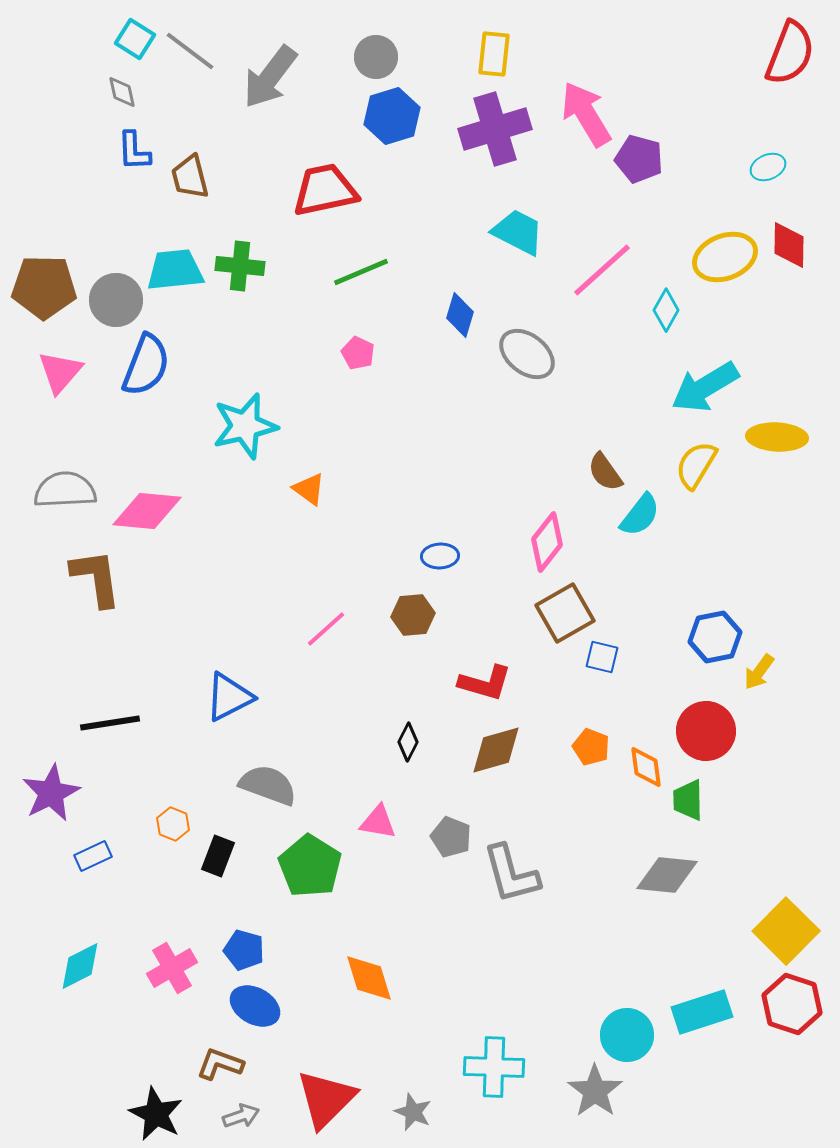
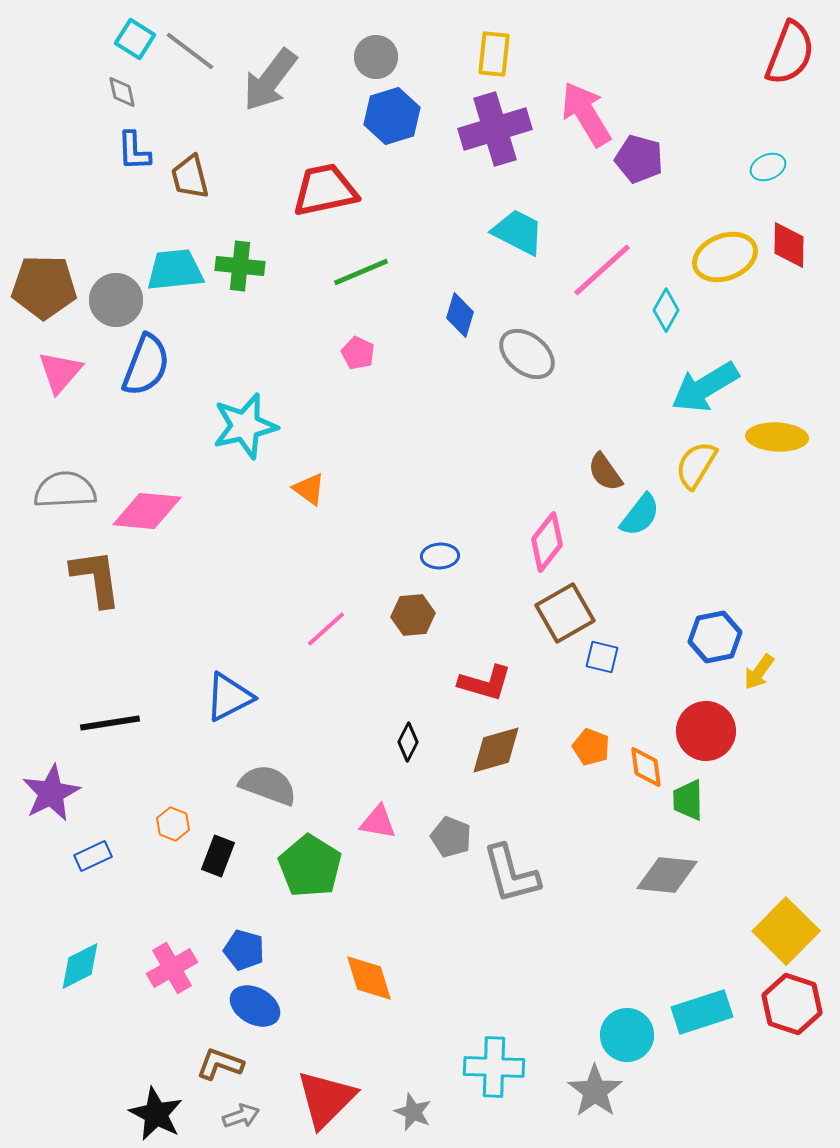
gray arrow at (270, 77): moved 3 px down
